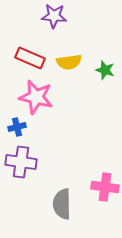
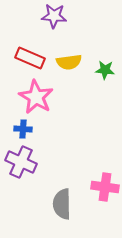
green star: rotated 12 degrees counterclockwise
pink star: rotated 16 degrees clockwise
blue cross: moved 6 px right, 2 px down; rotated 18 degrees clockwise
purple cross: rotated 16 degrees clockwise
